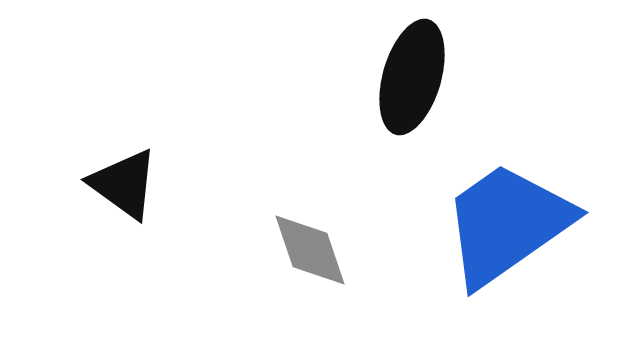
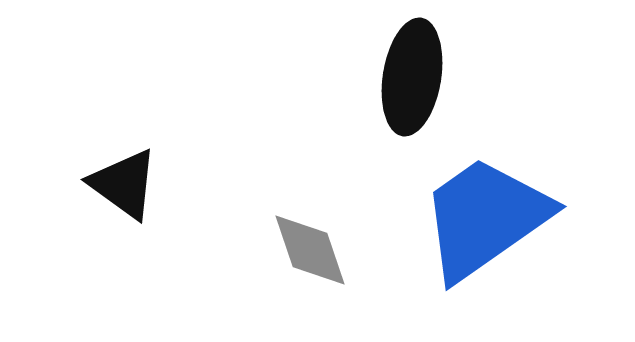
black ellipse: rotated 7 degrees counterclockwise
blue trapezoid: moved 22 px left, 6 px up
